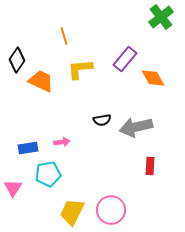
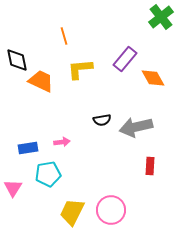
black diamond: rotated 45 degrees counterclockwise
